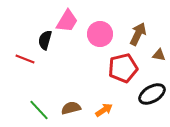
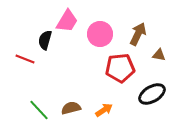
red pentagon: moved 3 px left; rotated 8 degrees clockwise
